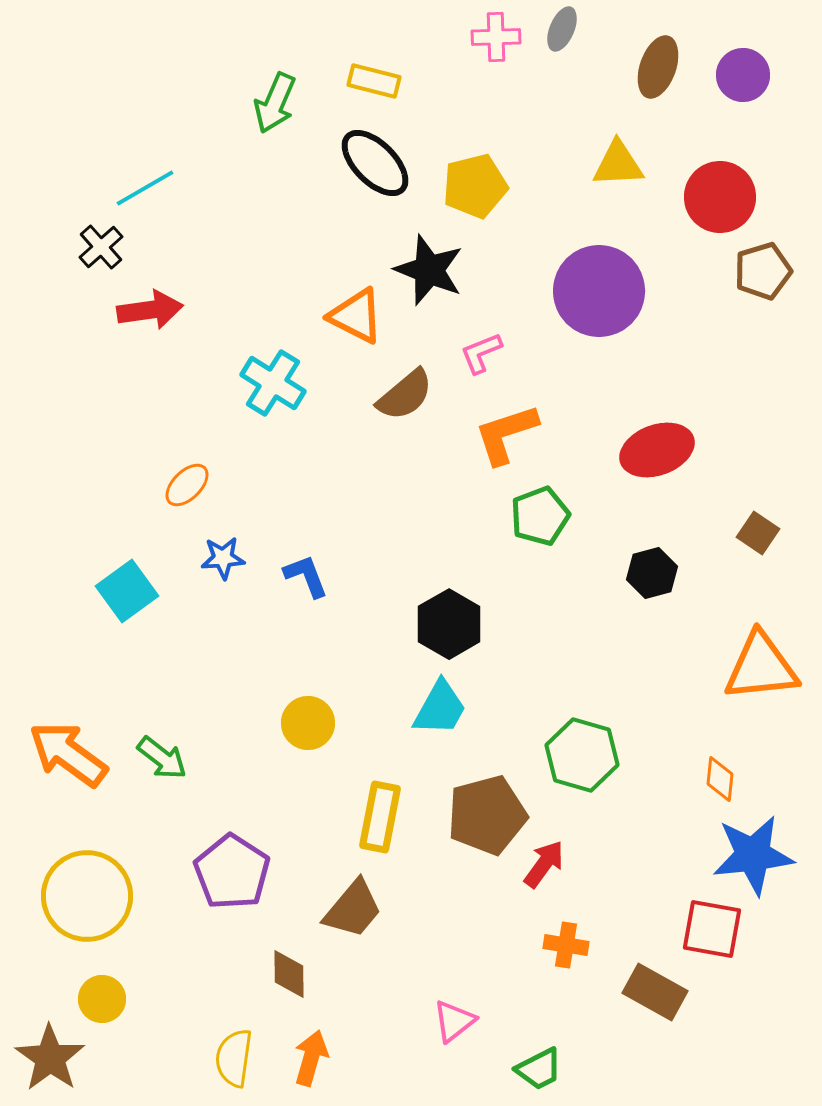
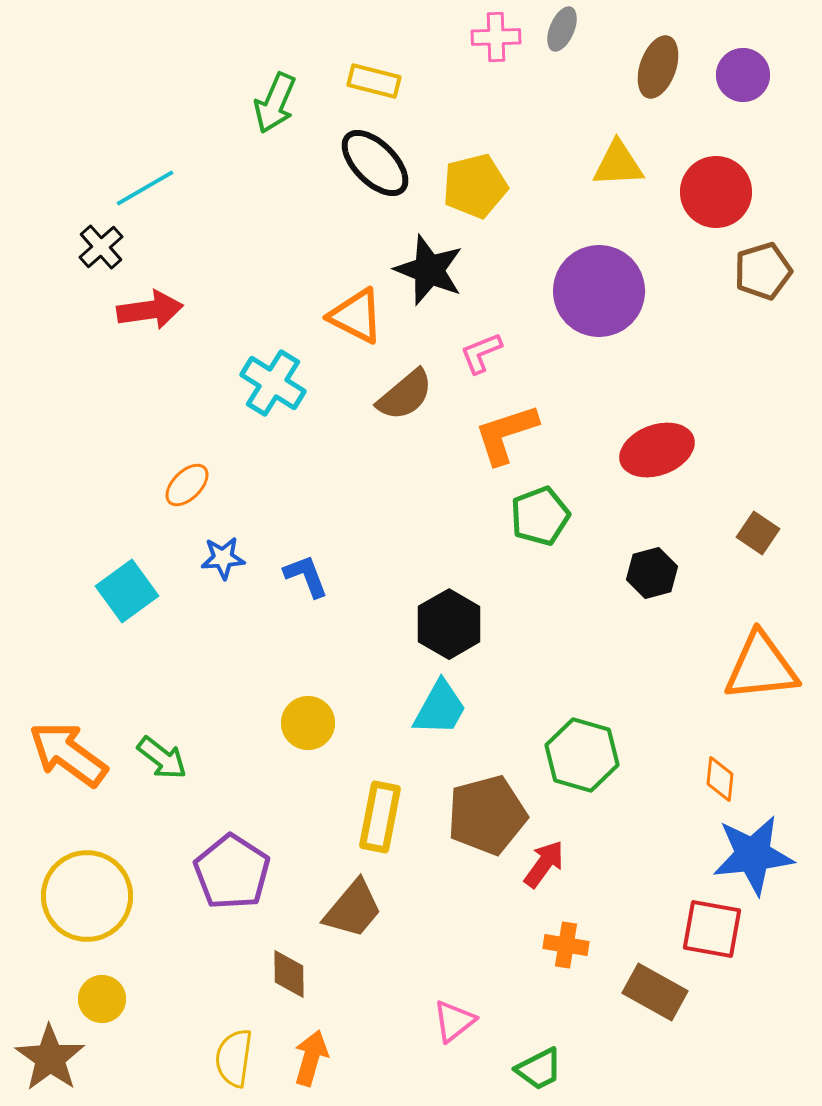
red circle at (720, 197): moved 4 px left, 5 px up
